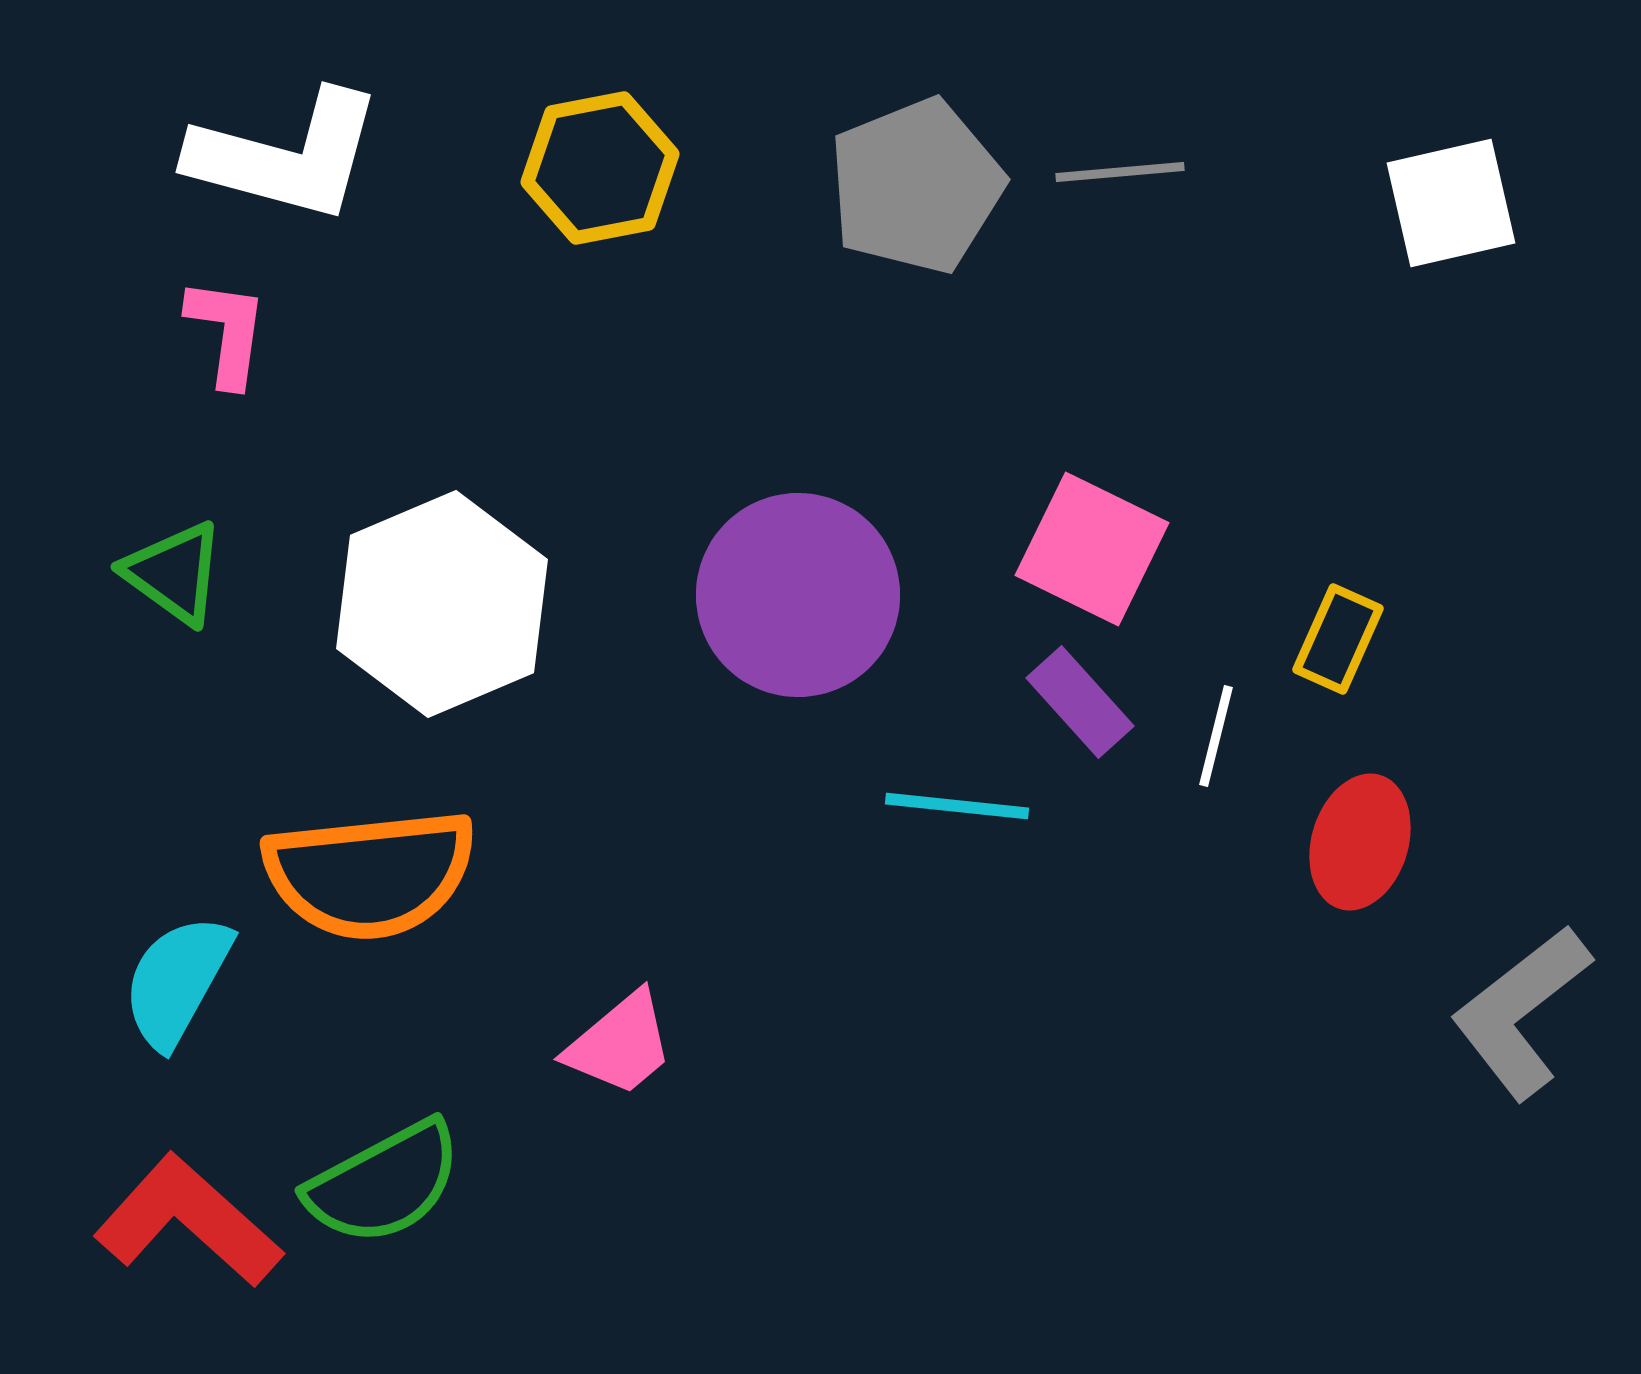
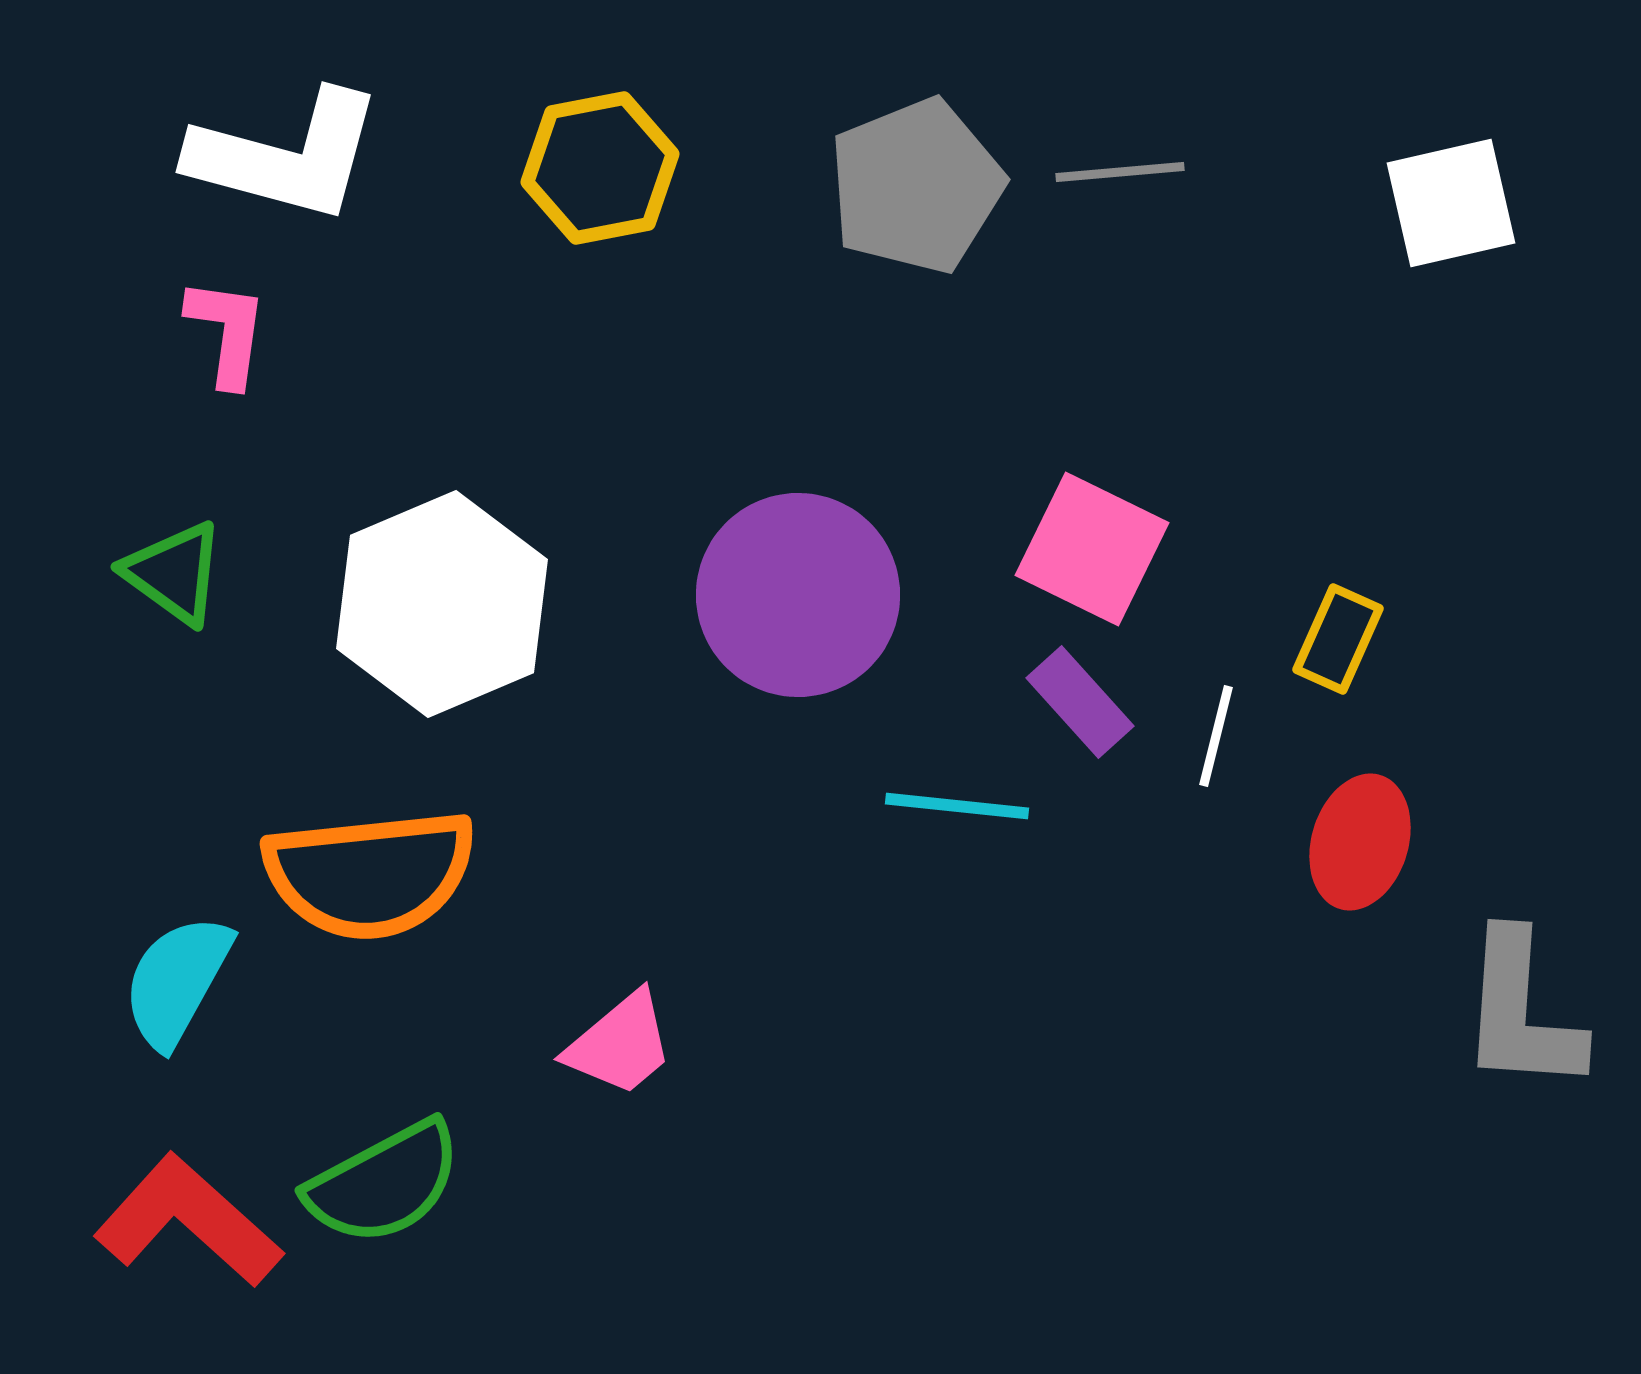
gray L-shape: rotated 48 degrees counterclockwise
